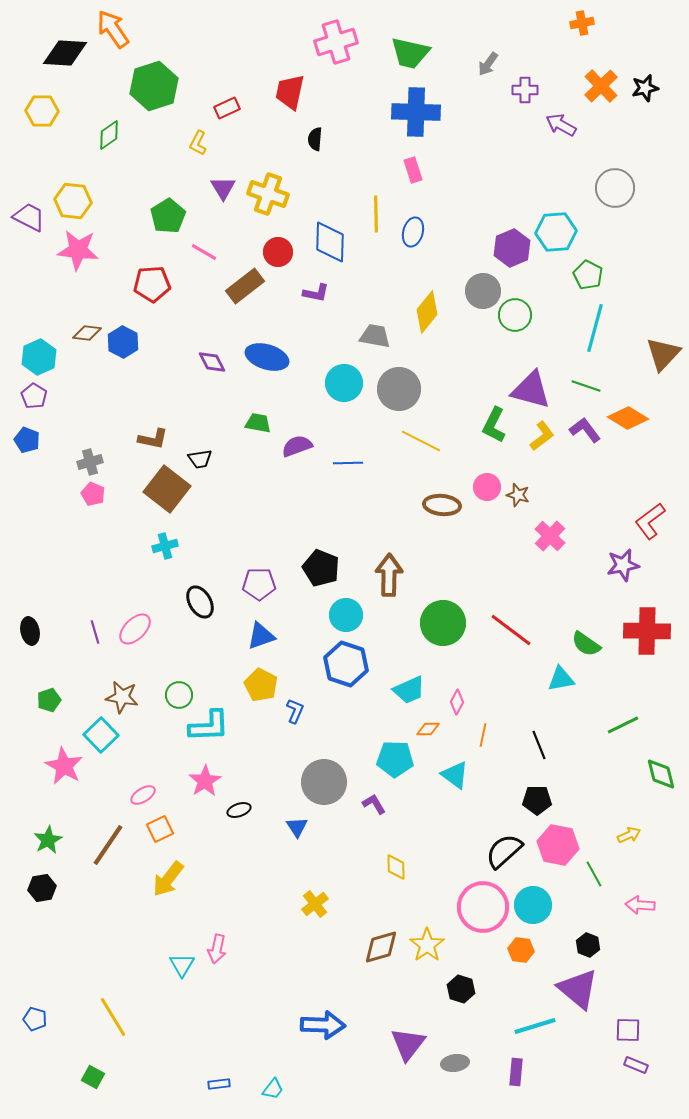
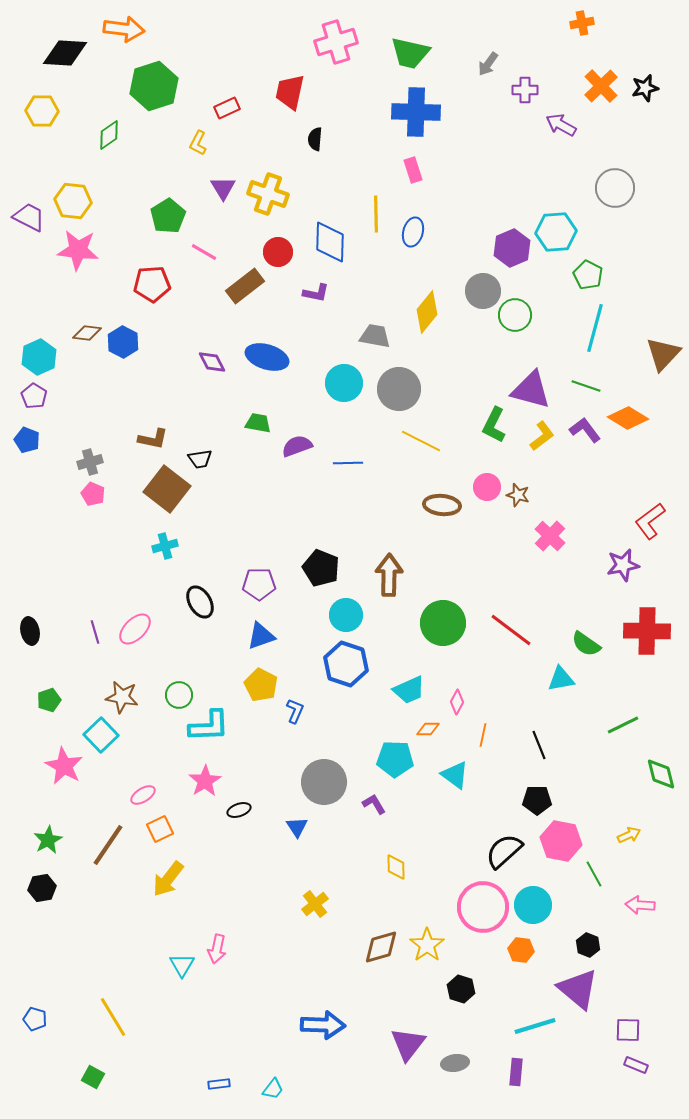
orange arrow at (113, 29): moved 11 px right; rotated 132 degrees clockwise
pink hexagon at (558, 845): moved 3 px right, 4 px up
